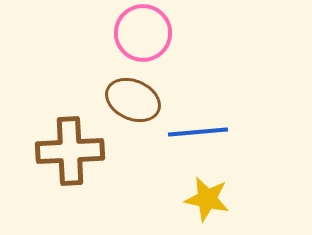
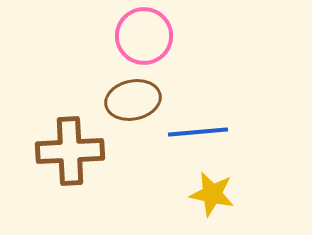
pink circle: moved 1 px right, 3 px down
brown ellipse: rotated 36 degrees counterclockwise
yellow star: moved 5 px right, 5 px up
